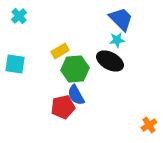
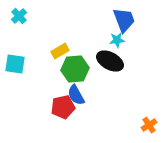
blue trapezoid: moved 3 px right, 1 px down; rotated 24 degrees clockwise
